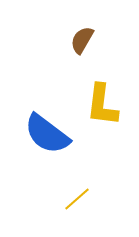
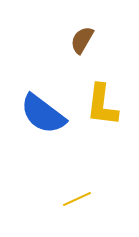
blue semicircle: moved 4 px left, 20 px up
yellow line: rotated 16 degrees clockwise
